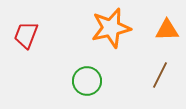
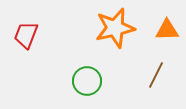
orange star: moved 4 px right
brown line: moved 4 px left
